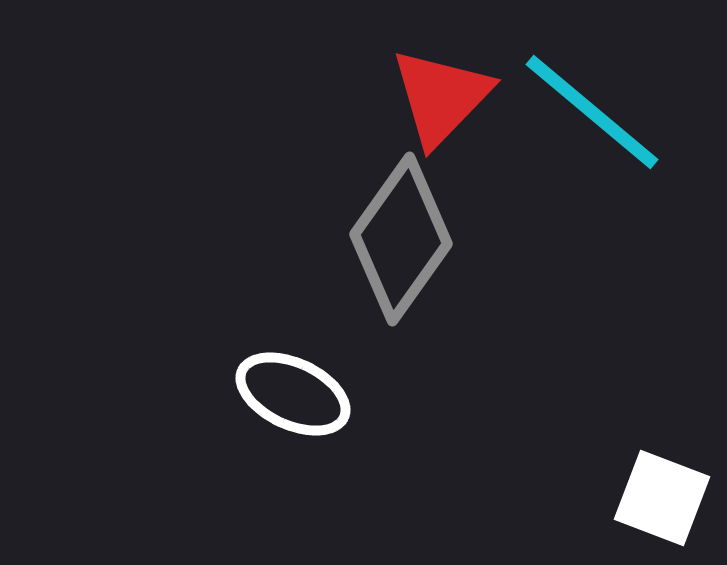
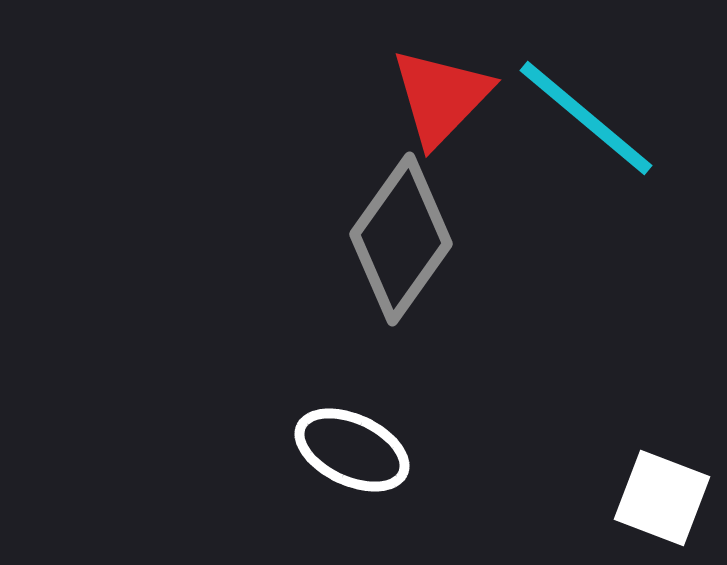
cyan line: moved 6 px left, 6 px down
white ellipse: moved 59 px right, 56 px down
